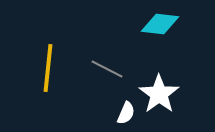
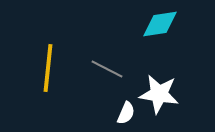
cyan diamond: rotated 15 degrees counterclockwise
white star: rotated 27 degrees counterclockwise
